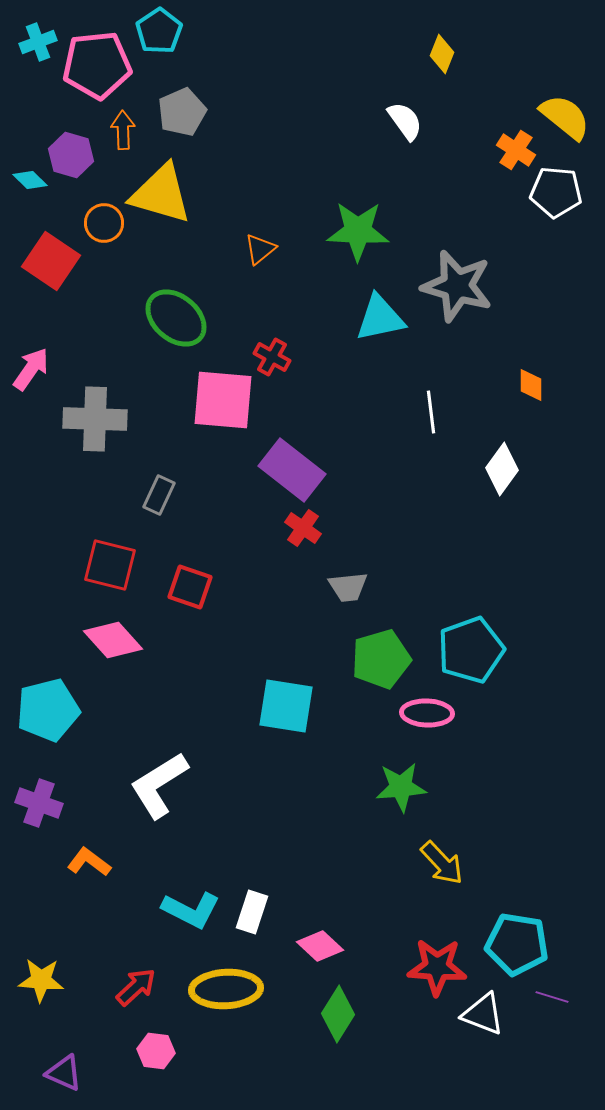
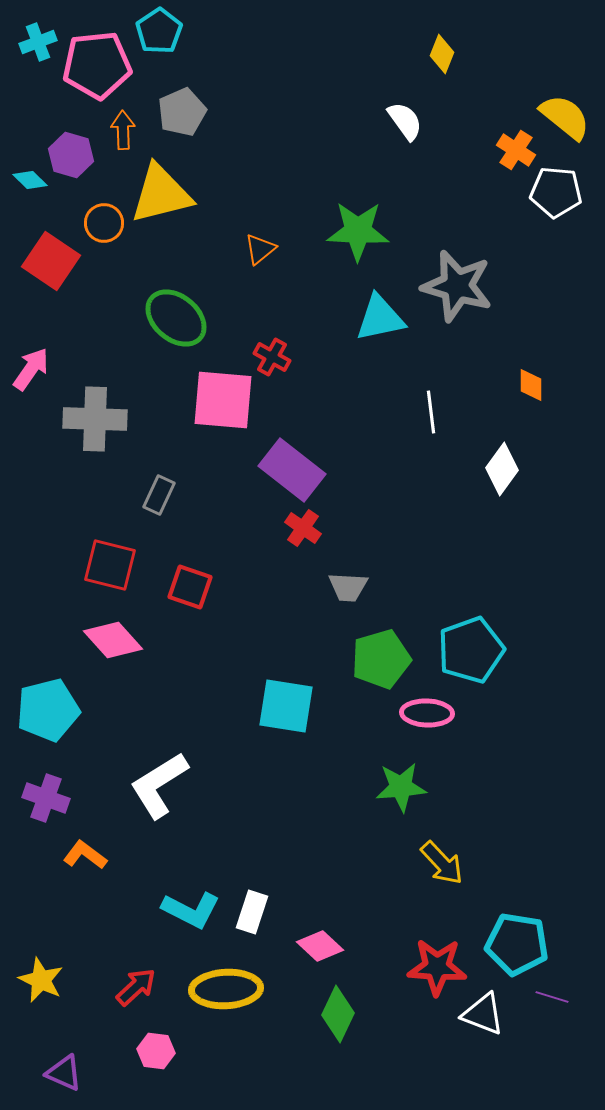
yellow triangle at (161, 194): rotated 30 degrees counterclockwise
gray trapezoid at (348, 587): rotated 9 degrees clockwise
purple cross at (39, 803): moved 7 px right, 5 px up
orange L-shape at (89, 862): moved 4 px left, 7 px up
yellow star at (41, 980): rotated 21 degrees clockwise
green diamond at (338, 1014): rotated 6 degrees counterclockwise
